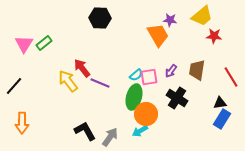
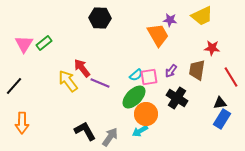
yellow trapezoid: rotated 15 degrees clockwise
red star: moved 2 px left, 12 px down
green ellipse: rotated 30 degrees clockwise
